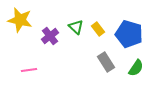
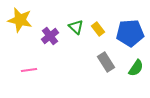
blue pentagon: moved 1 px right, 1 px up; rotated 20 degrees counterclockwise
